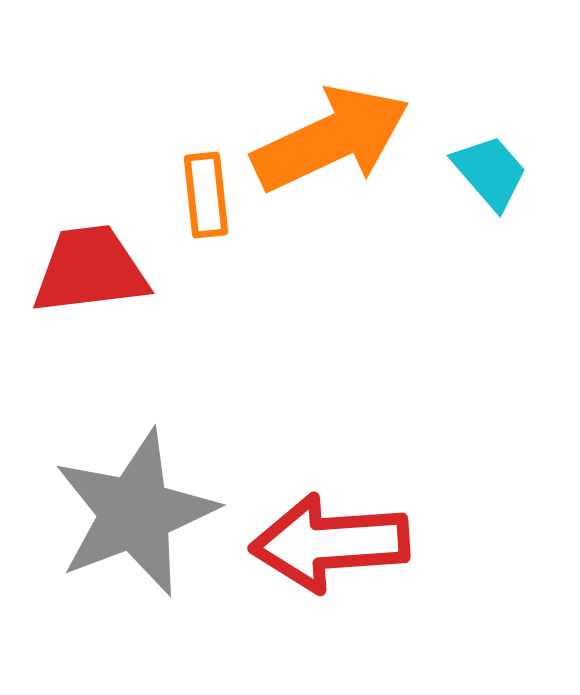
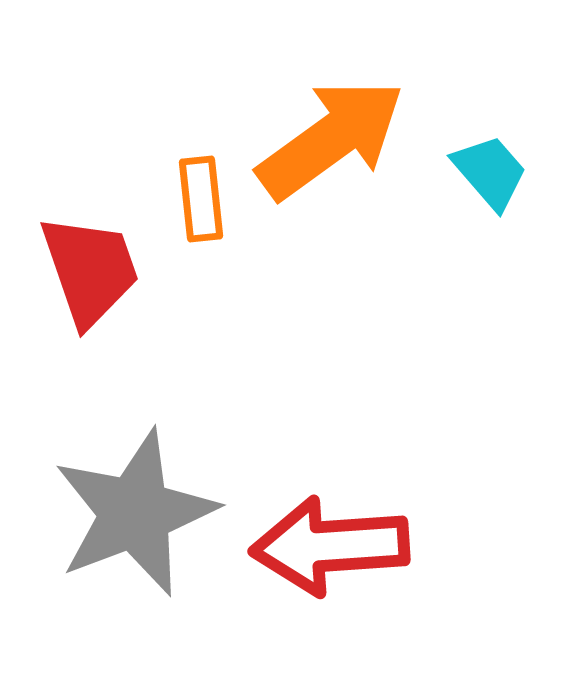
orange arrow: rotated 11 degrees counterclockwise
orange rectangle: moved 5 px left, 4 px down
red trapezoid: rotated 78 degrees clockwise
red arrow: moved 3 px down
